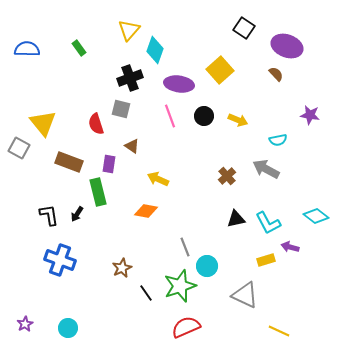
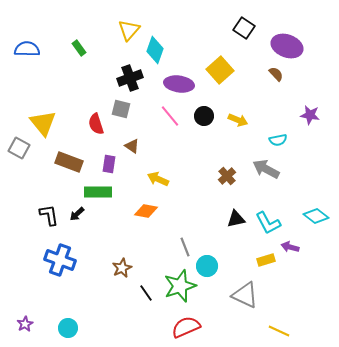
pink line at (170, 116): rotated 20 degrees counterclockwise
green rectangle at (98, 192): rotated 76 degrees counterclockwise
black arrow at (77, 214): rotated 14 degrees clockwise
